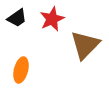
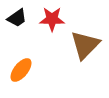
red star: rotated 25 degrees clockwise
orange ellipse: rotated 25 degrees clockwise
